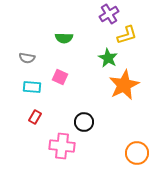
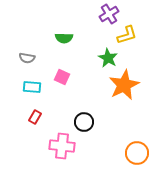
pink square: moved 2 px right
